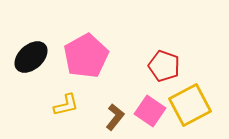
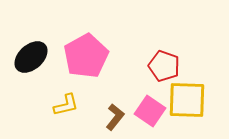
yellow square: moved 3 px left, 5 px up; rotated 30 degrees clockwise
